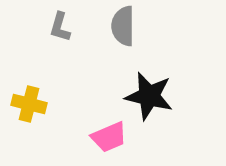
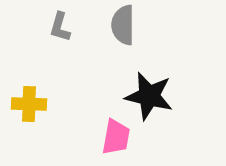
gray semicircle: moved 1 px up
yellow cross: rotated 12 degrees counterclockwise
pink trapezoid: moved 7 px right; rotated 57 degrees counterclockwise
